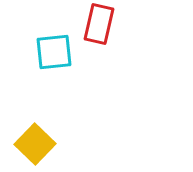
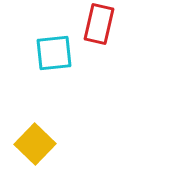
cyan square: moved 1 px down
